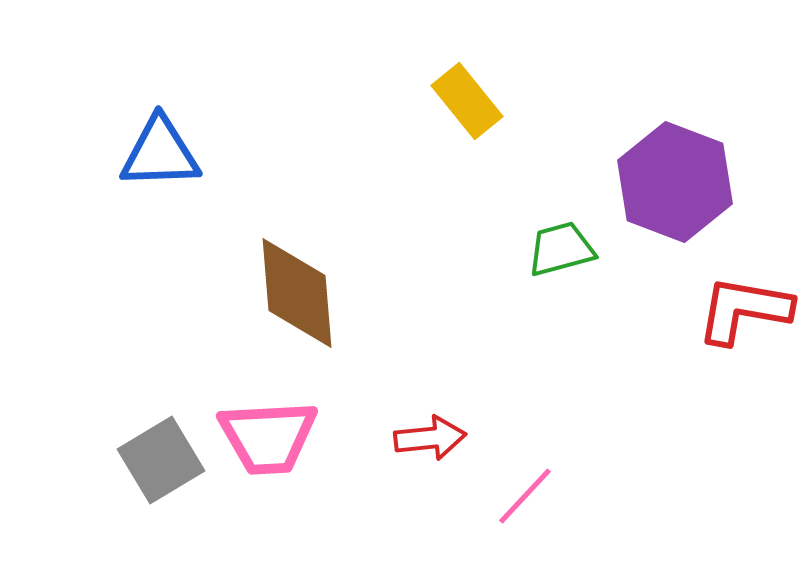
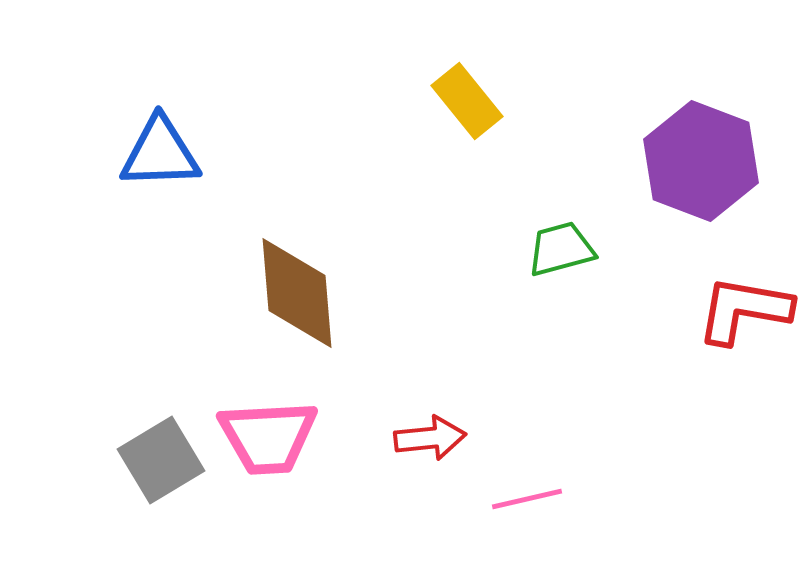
purple hexagon: moved 26 px right, 21 px up
pink line: moved 2 px right, 3 px down; rotated 34 degrees clockwise
